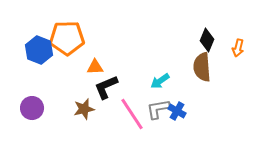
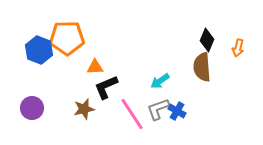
gray L-shape: rotated 10 degrees counterclockwise
